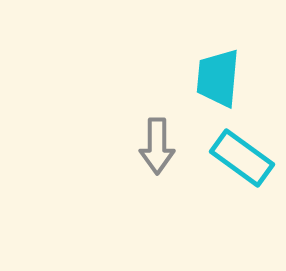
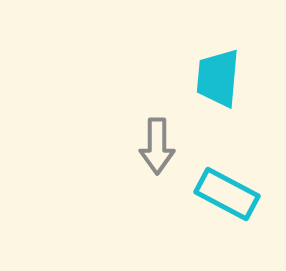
cyan rectangle: moved 15 px left, 36 px down; rotated 8 degrees counterclockwise
